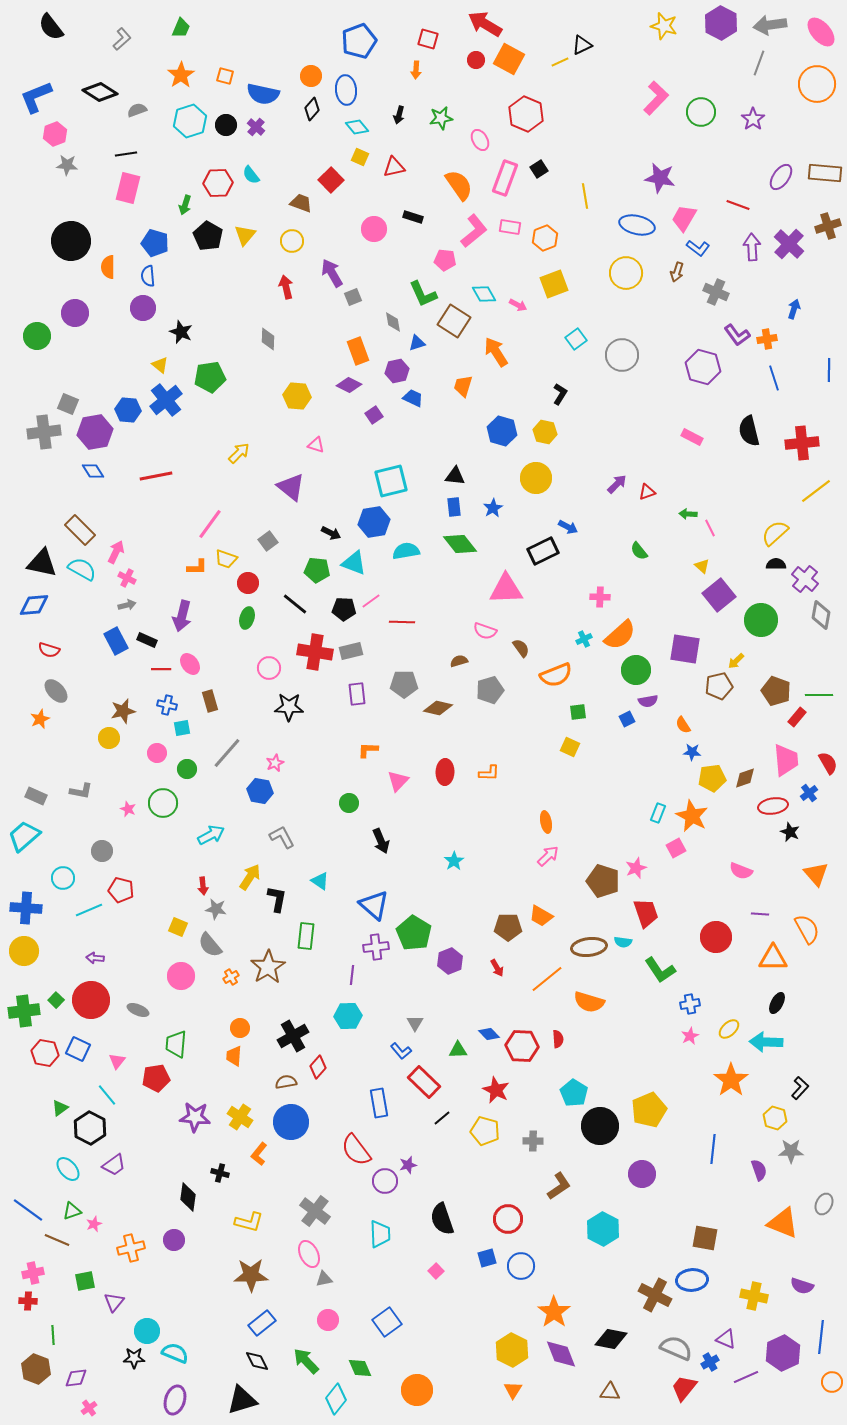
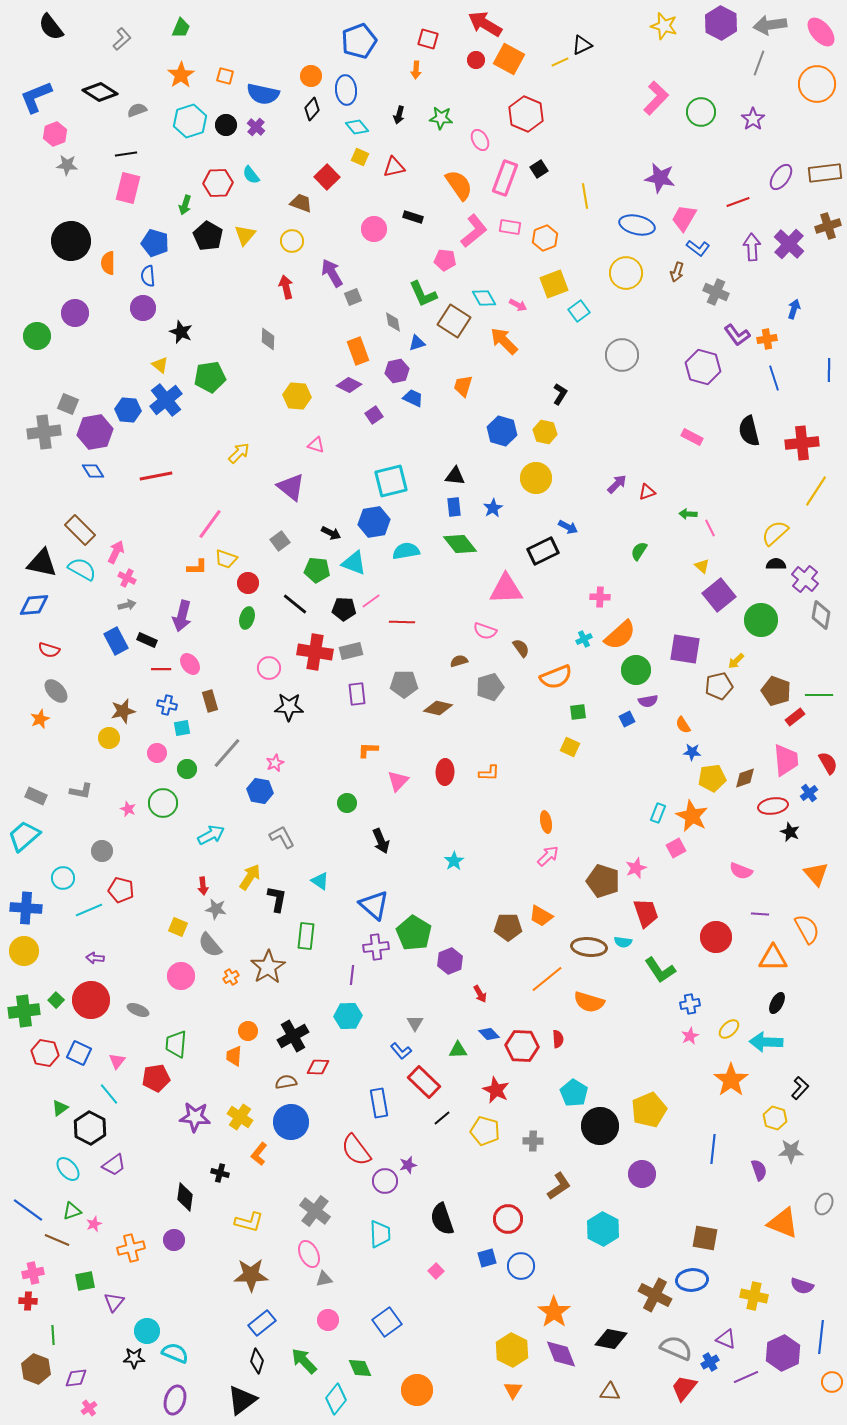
green star at (441, 118): rotated 15 degrees clockwise
brown rectangle at (825, 173): rotated 12 degrees counterclockwise
red square at (331, 180): moved 4 px left, 3 px up
red line at (738, 205): moved 3 px up; rotated 40 degrees counterclockwise
orange semicircle at (108, 267): moved 4 px up
cyan diamond at (484, 294): moved 4 px down
cyan square at (576, 339): moved 3 px right, 28 px up
orange arrow at (496, 352): moved 8 px right, 11 px up; rotated 12 degrees counterclockwise
yellow line at (816, 491): rotated 20 degrees counterclockwise
gray square at (268, 541): moved 12 px right
green semicircle at (639, 551): rotated 72 degrees clockwise
orange semicircle at (556, 675): moved 2 px down
gray pentagon at (490, 690): moved 3 px up
red rectangle at (797, 717): moved 2 px left; rotated 12 degrees clockwise
green circle at (349, 803): moved 2 px left
brown ellipse at (589, 947): rotated 12 degrees clockwise
red arrow at (497, 968): moved 17 px left, 26 px down
orange circle at (240, 1028): moved 8 px right, 3 px down
blue square at (78, 1049): moved 1 px right, 4 px down
red diamond at (318, 1067): rotated 50 degrees clockwise
cyan line at (107, 1095): moved 2 px right, 1 px up
black diamond at (188, 1197): moved 3 px left
black diamond at (257, 1361): rotated 45 degrees clockwise
green arrow at (306, 1361): moved 2 px left
black triangle at (242, 1400): rotated 20 degrees counterclockwise
